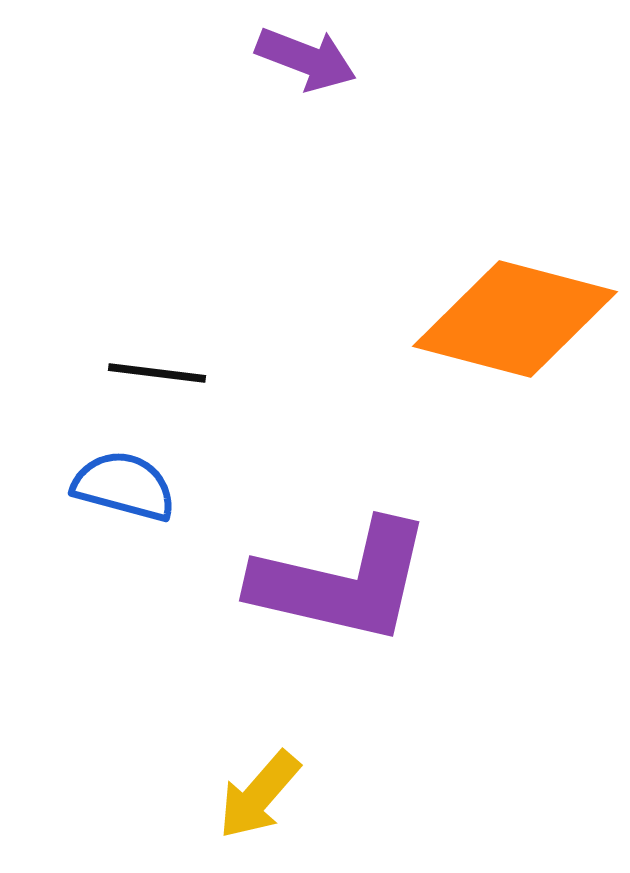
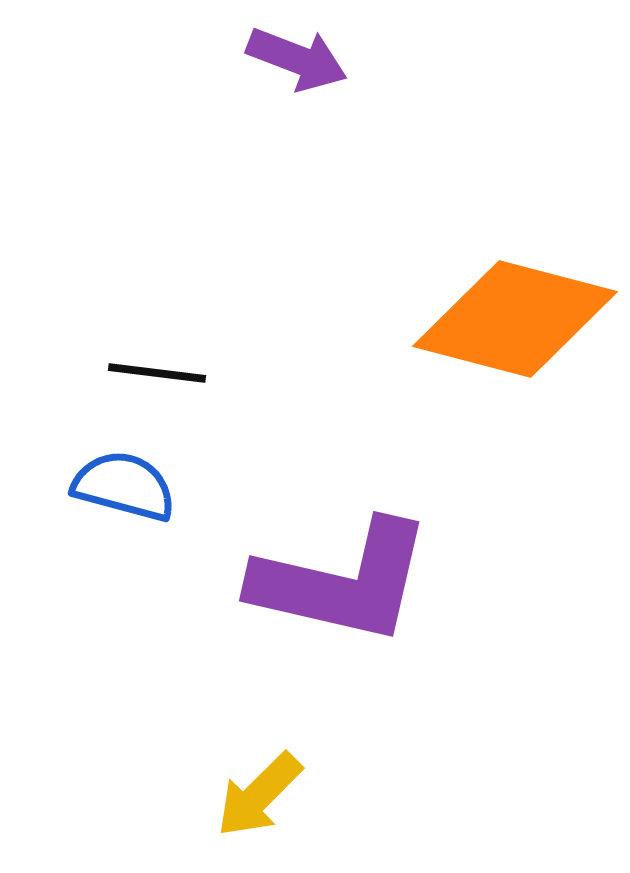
purple arrow: moved 9 px left
yellow arrow: rotated 4 degrees clockwise
